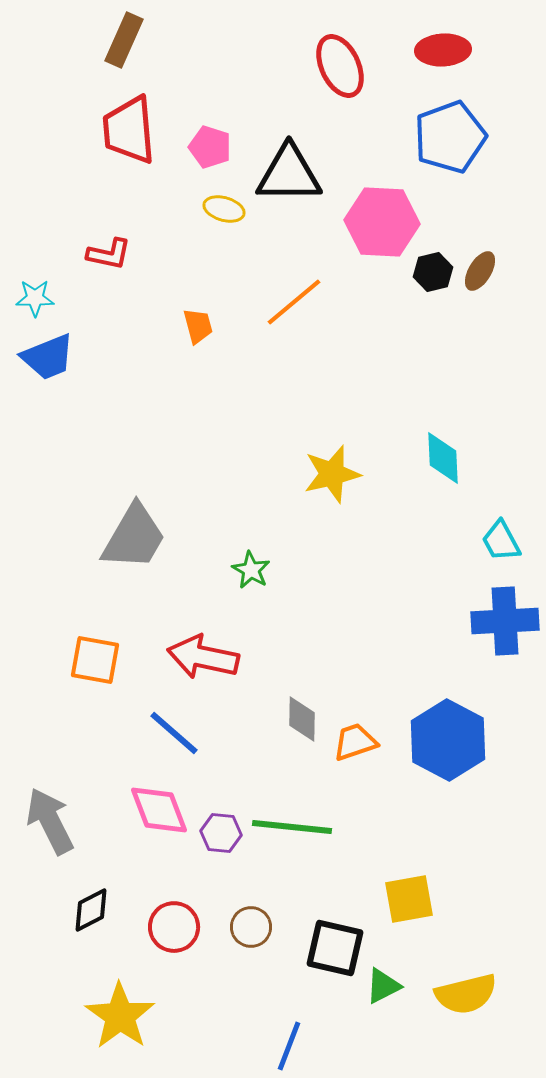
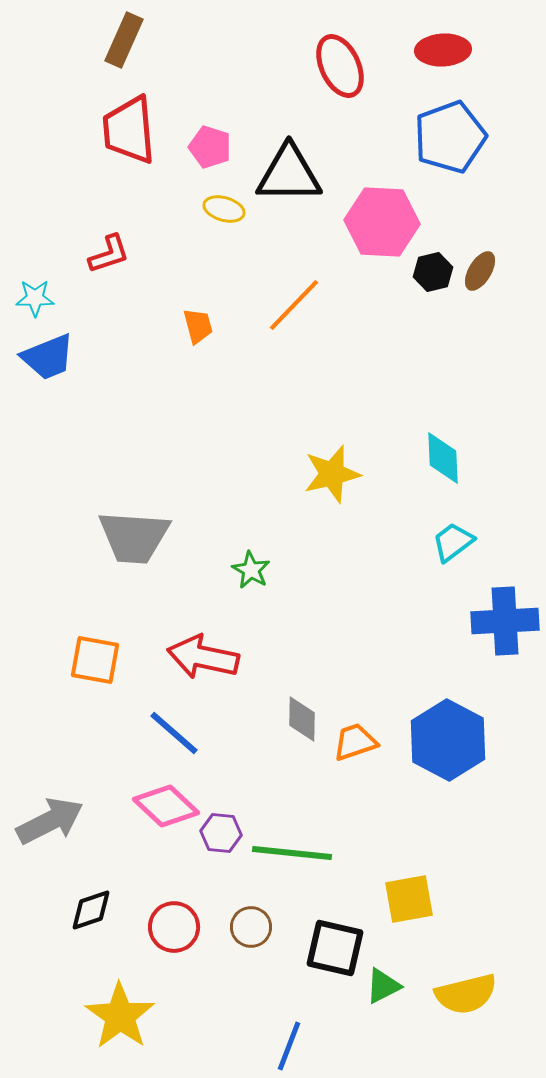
red L-shape at (109, 254): rotated 30 degrees counterclockwise
orange line at (294, 302): moved 3 px down; rotated 6 degrees counterclockwise
gray trapezoid at (134, 537): rotated 64 degrees clockwise
cyan trapezoid at (501, 541): moved 48 px left, 1 px down; rotated 81 degrees clockwise
pink diamond at (159, 810): moved 7 px right, 4 px up; rotated 26 degrees counterclockwise
gray arrow at (50, 821): rotated 90 degrees clockwise
green line at (292, 827): moved 26 px down
black diamond at (91, 910): rotated 9 degrees clockwise
